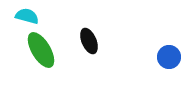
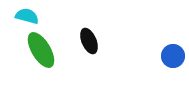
blue circle: moved 4 px right, 1 px up
